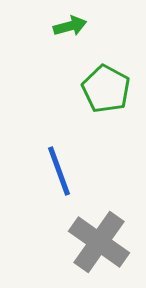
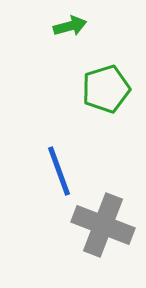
green pentagon: rotated 27 degrees clockwise
gray cross: moved 4 px right, 17 px up; rotated 14 degrees counterclockwise
